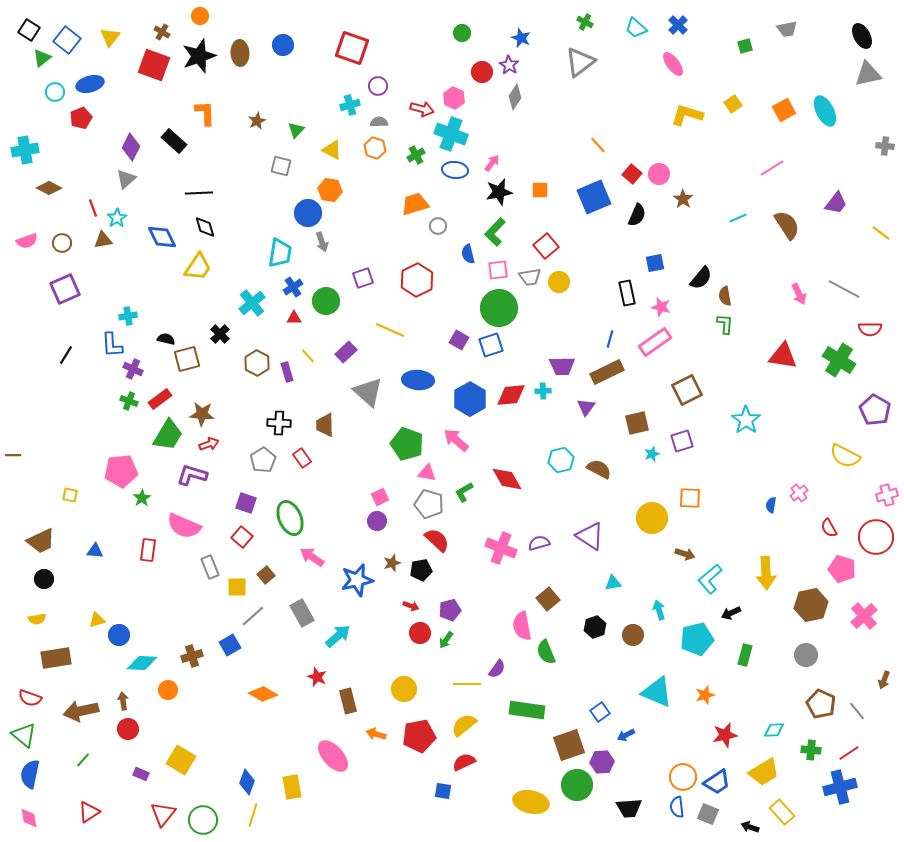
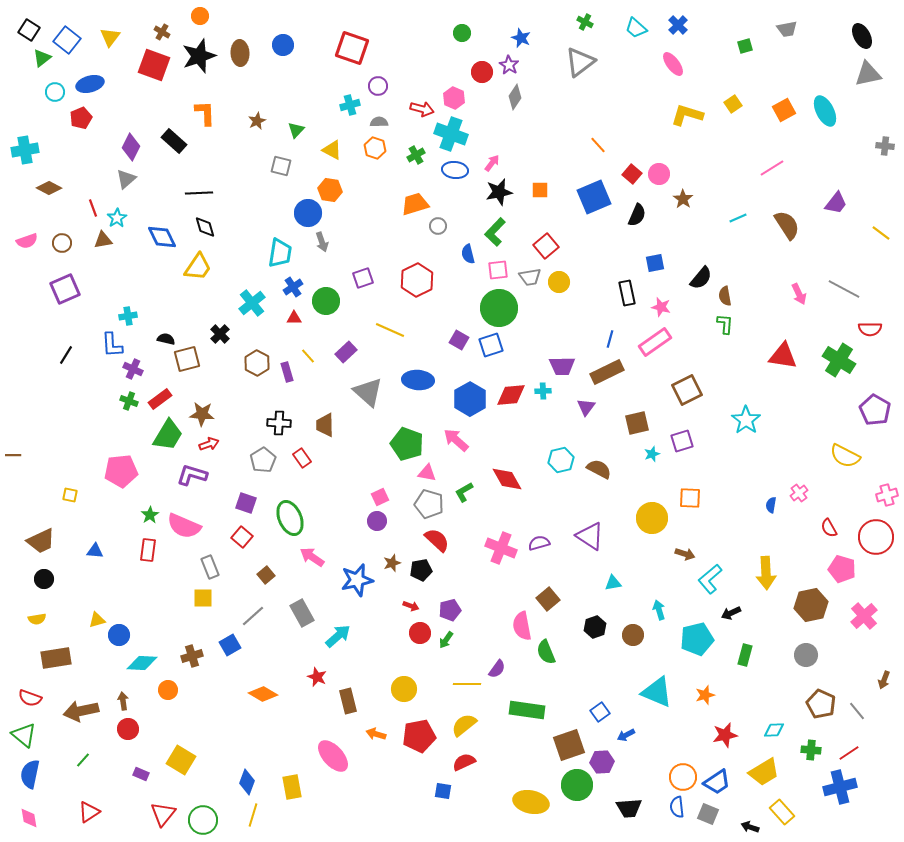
green star at (142, 498): moved 8 px right, 17 px down
yellow square at (237, 587): moved 34 px left, 11 px down
